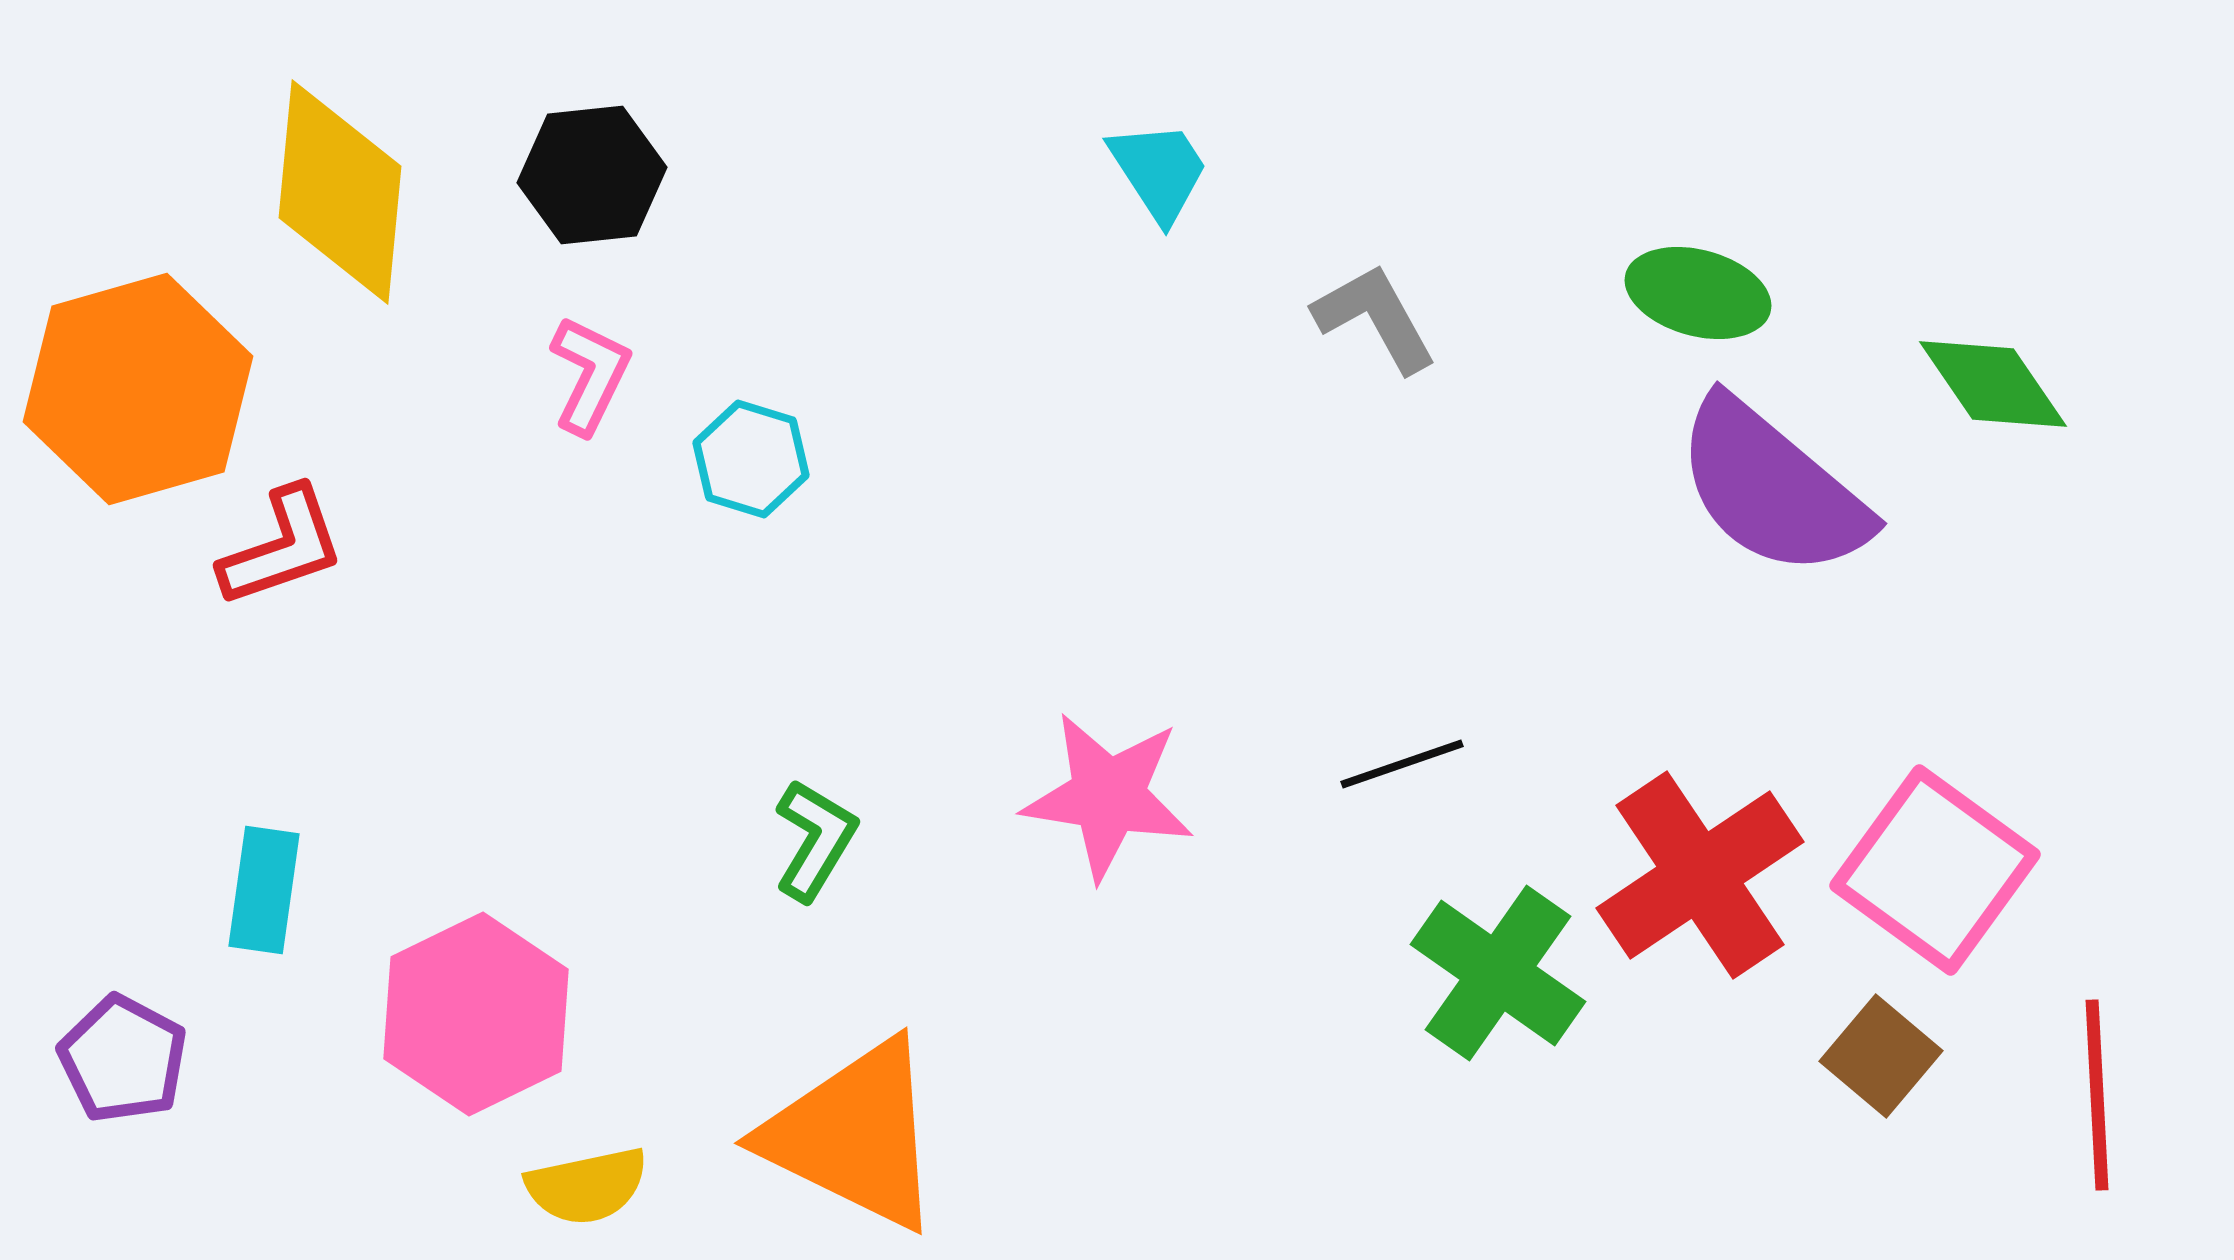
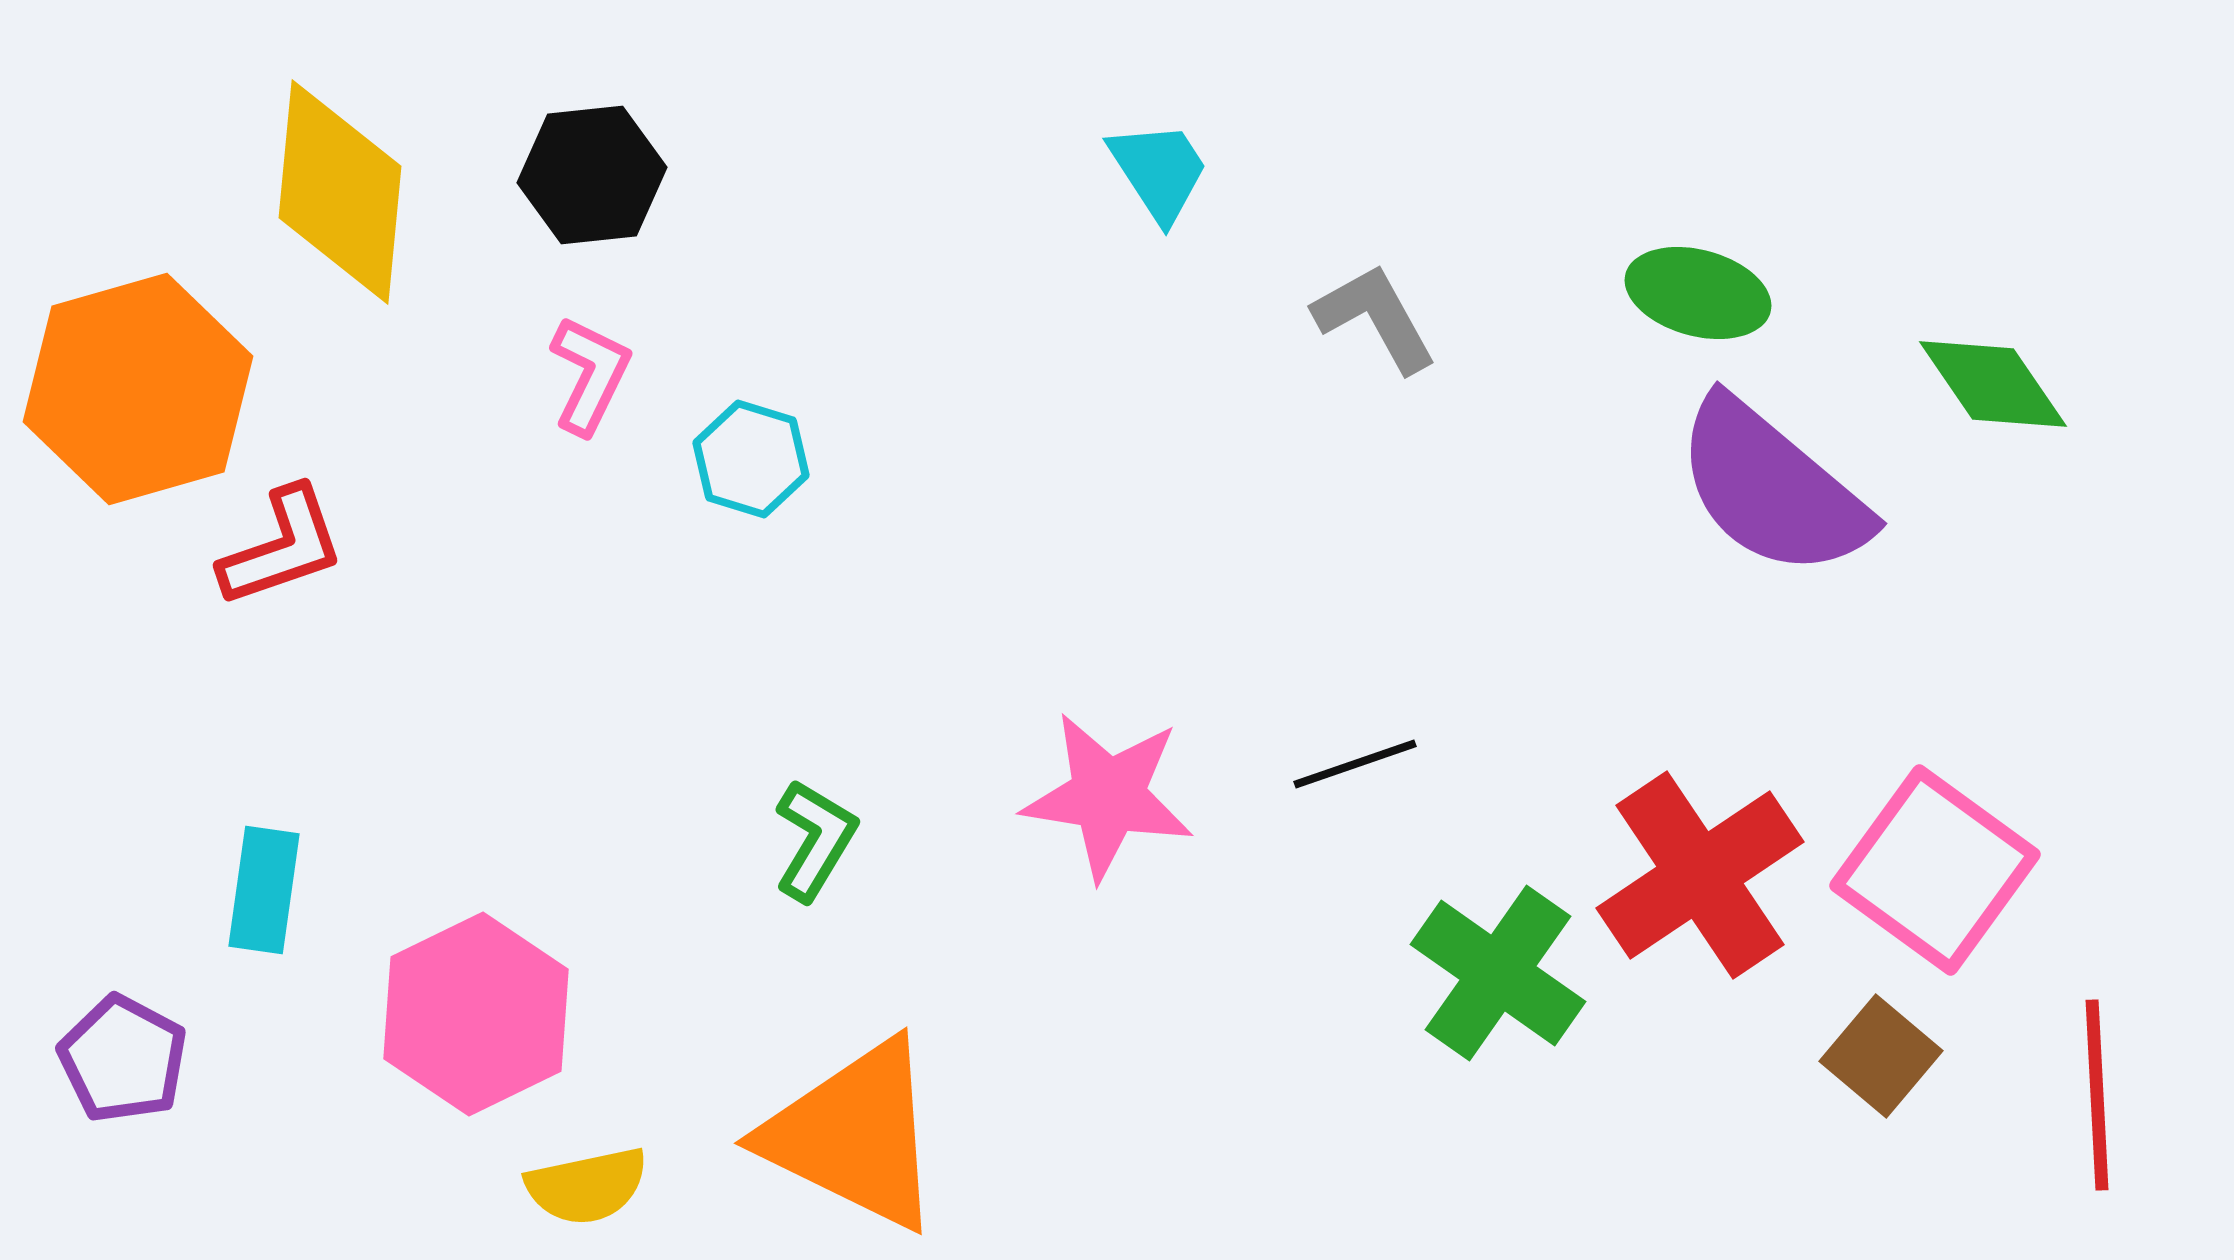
black line: moved 47 px left
